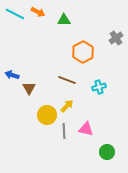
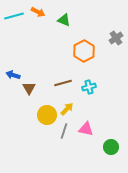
cyan line: moved 1 px left, 2 px down; rotated 42 degrees counterclockwise
green triangle: rotated 24 degrees clockwise
orange hexagon: moved 1 px right, 1 px up
blue arrow: moved 1 px right
brown line: moved 4 px left, 3 px down; rotated 36 degrees counterclockwise
cyan cross: moved 10 px left
yellow arrow: moved 3 px down
gray line: rotated 21 degrees clockwise
green circle: moved 4 px right, 5 px up
